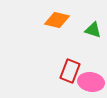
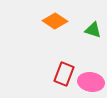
orange diamond: moved 2 px left, 1 px down; rotated 20 degrees clockwise
red rectangle: moved 6 px left, 3 px down
